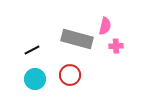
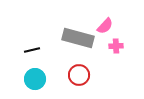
pink semicircle: rotated 30 degrees clockwise
gray rectangle: moved 1 px right, 1 px up
black line: rotated 14 degrees clockwise
red circle: moved 9 px right
